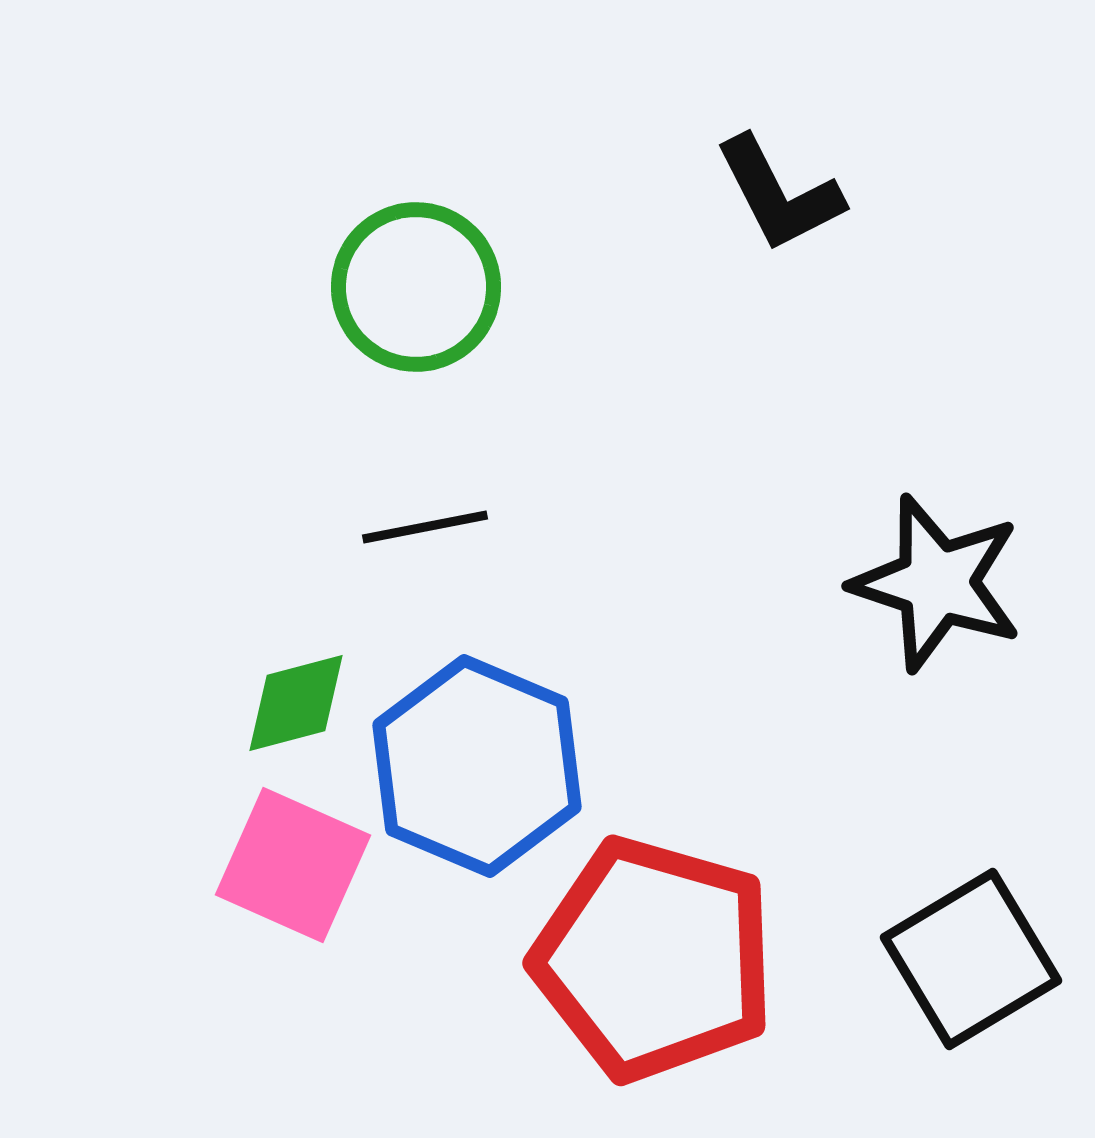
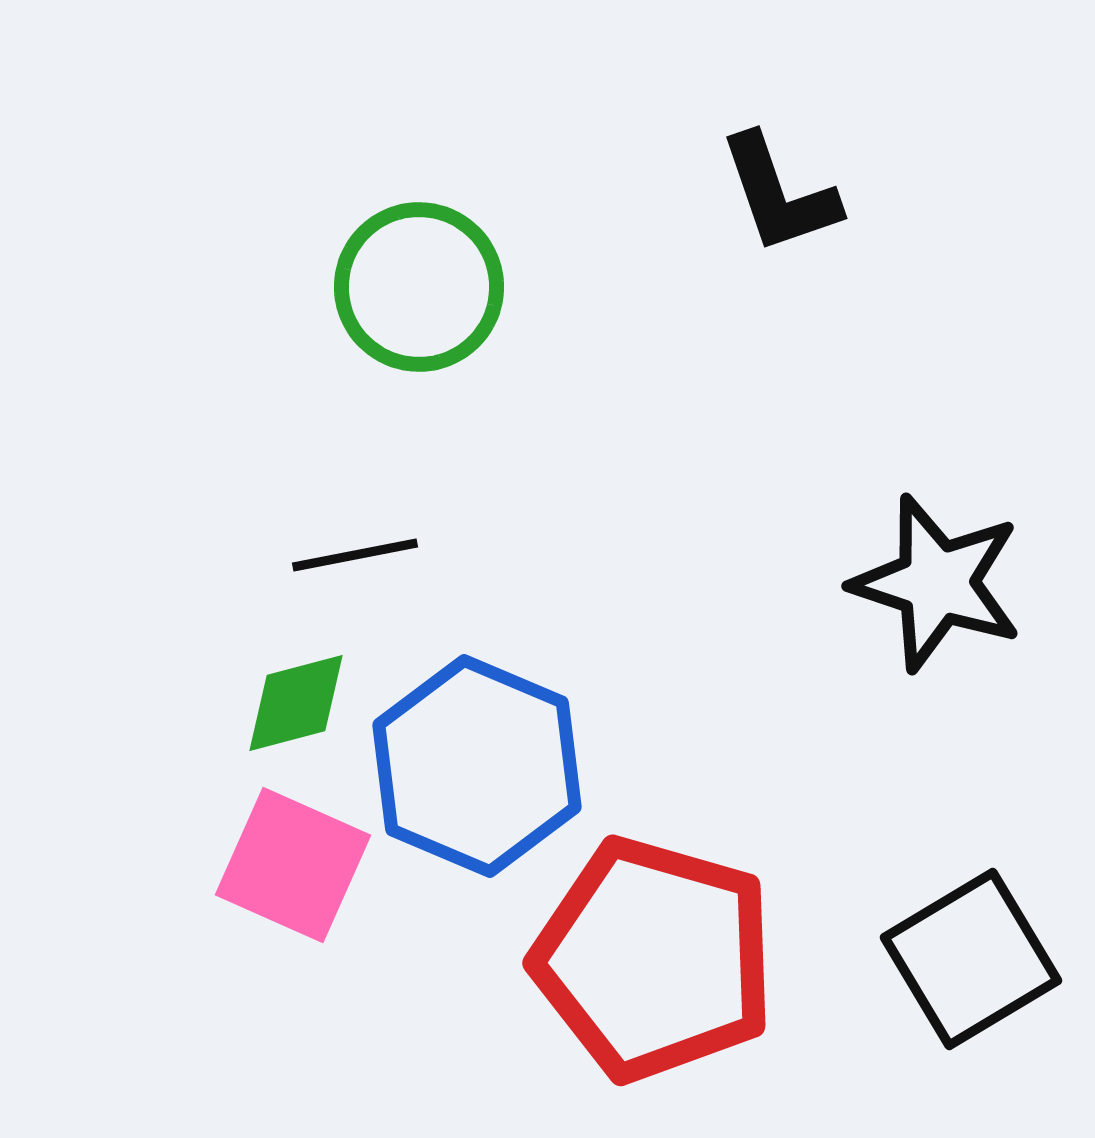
black L-shape: rotated 8 degrees clockwise
green circle: moved 3 px right
black line: moved 70 px left, 28 px down
